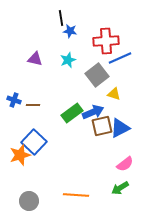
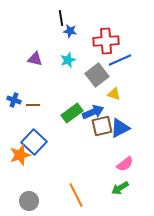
blue line: moved 2 px down
orange line: rotated 60 degrees clockwise
